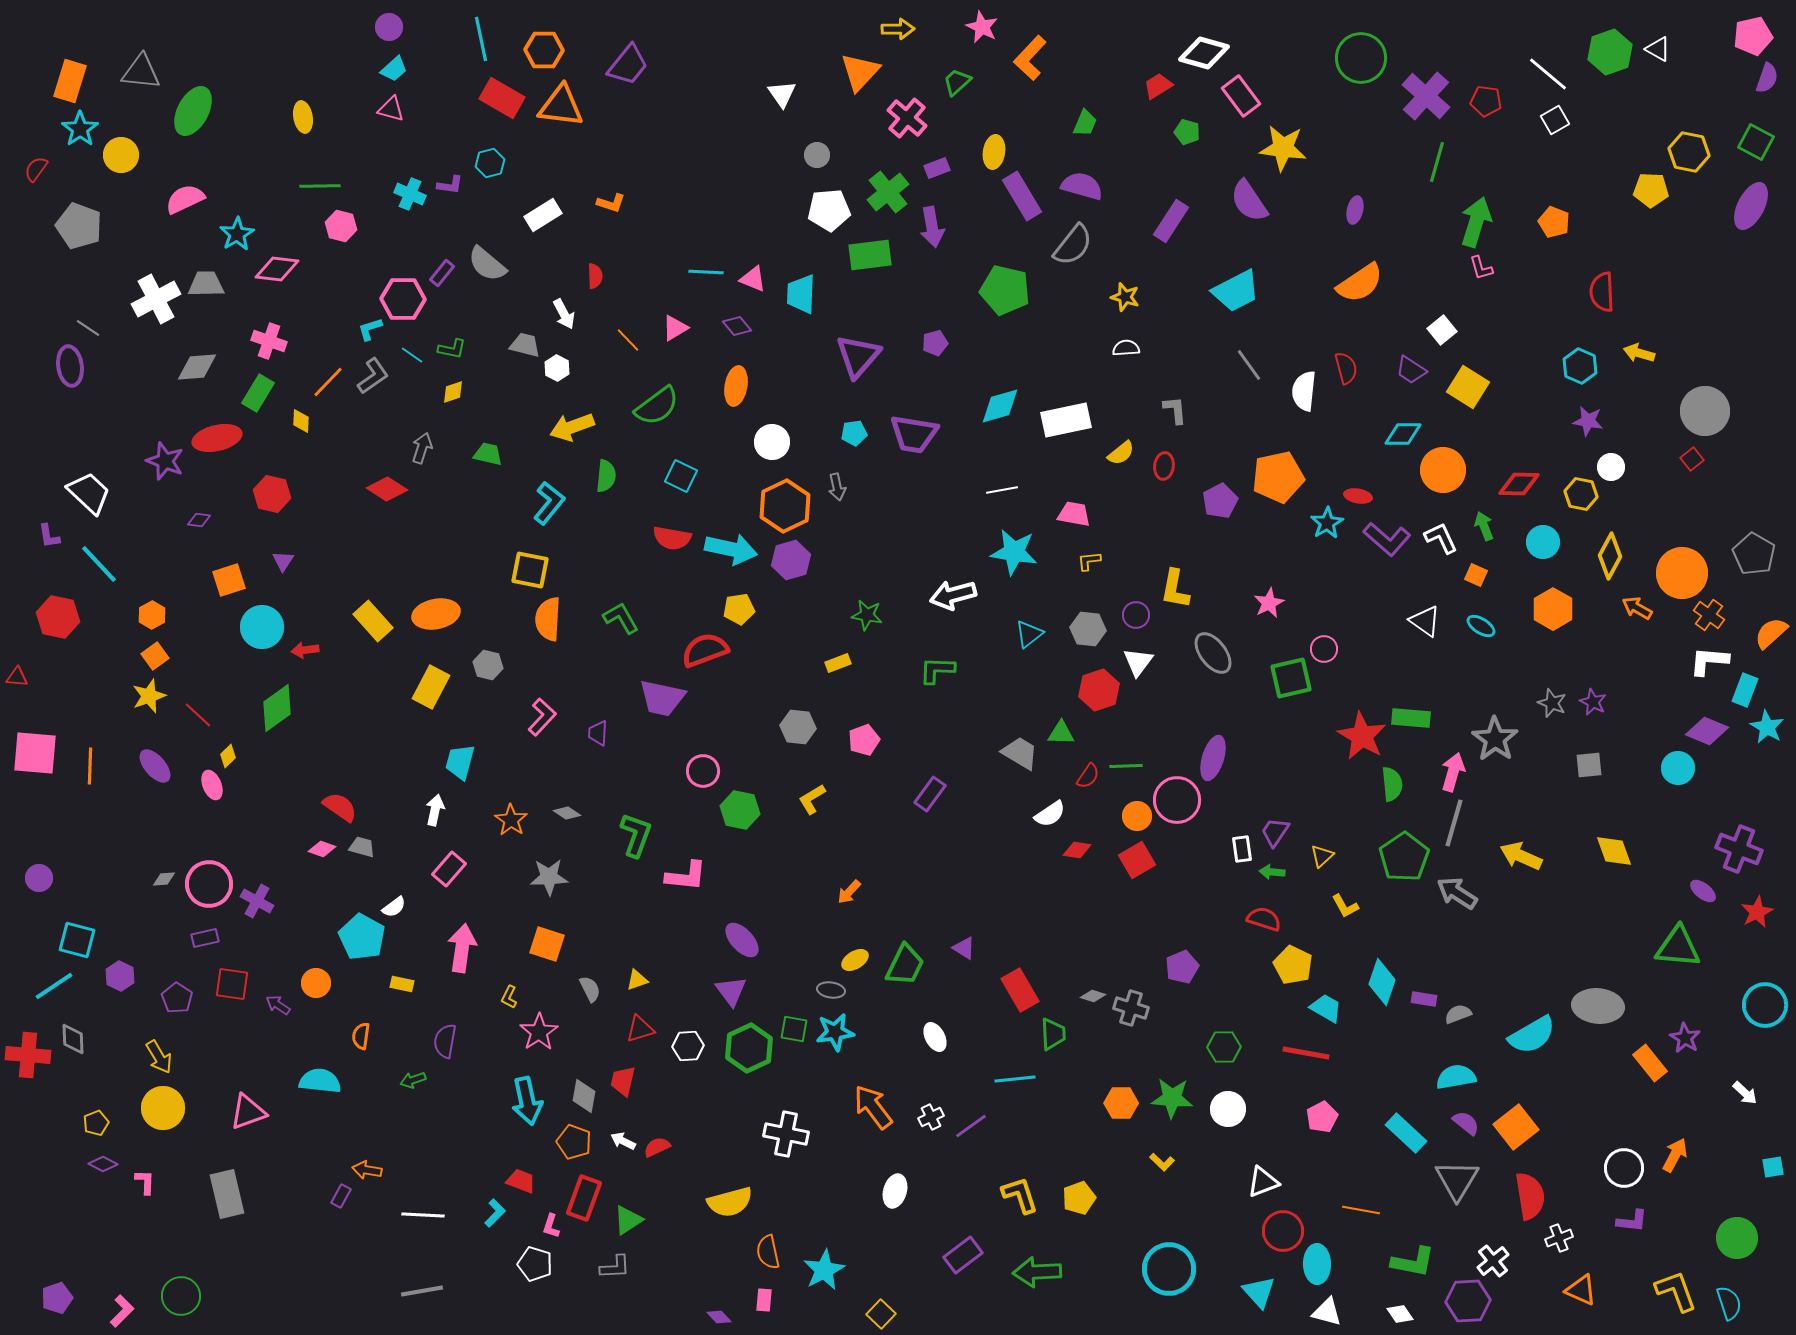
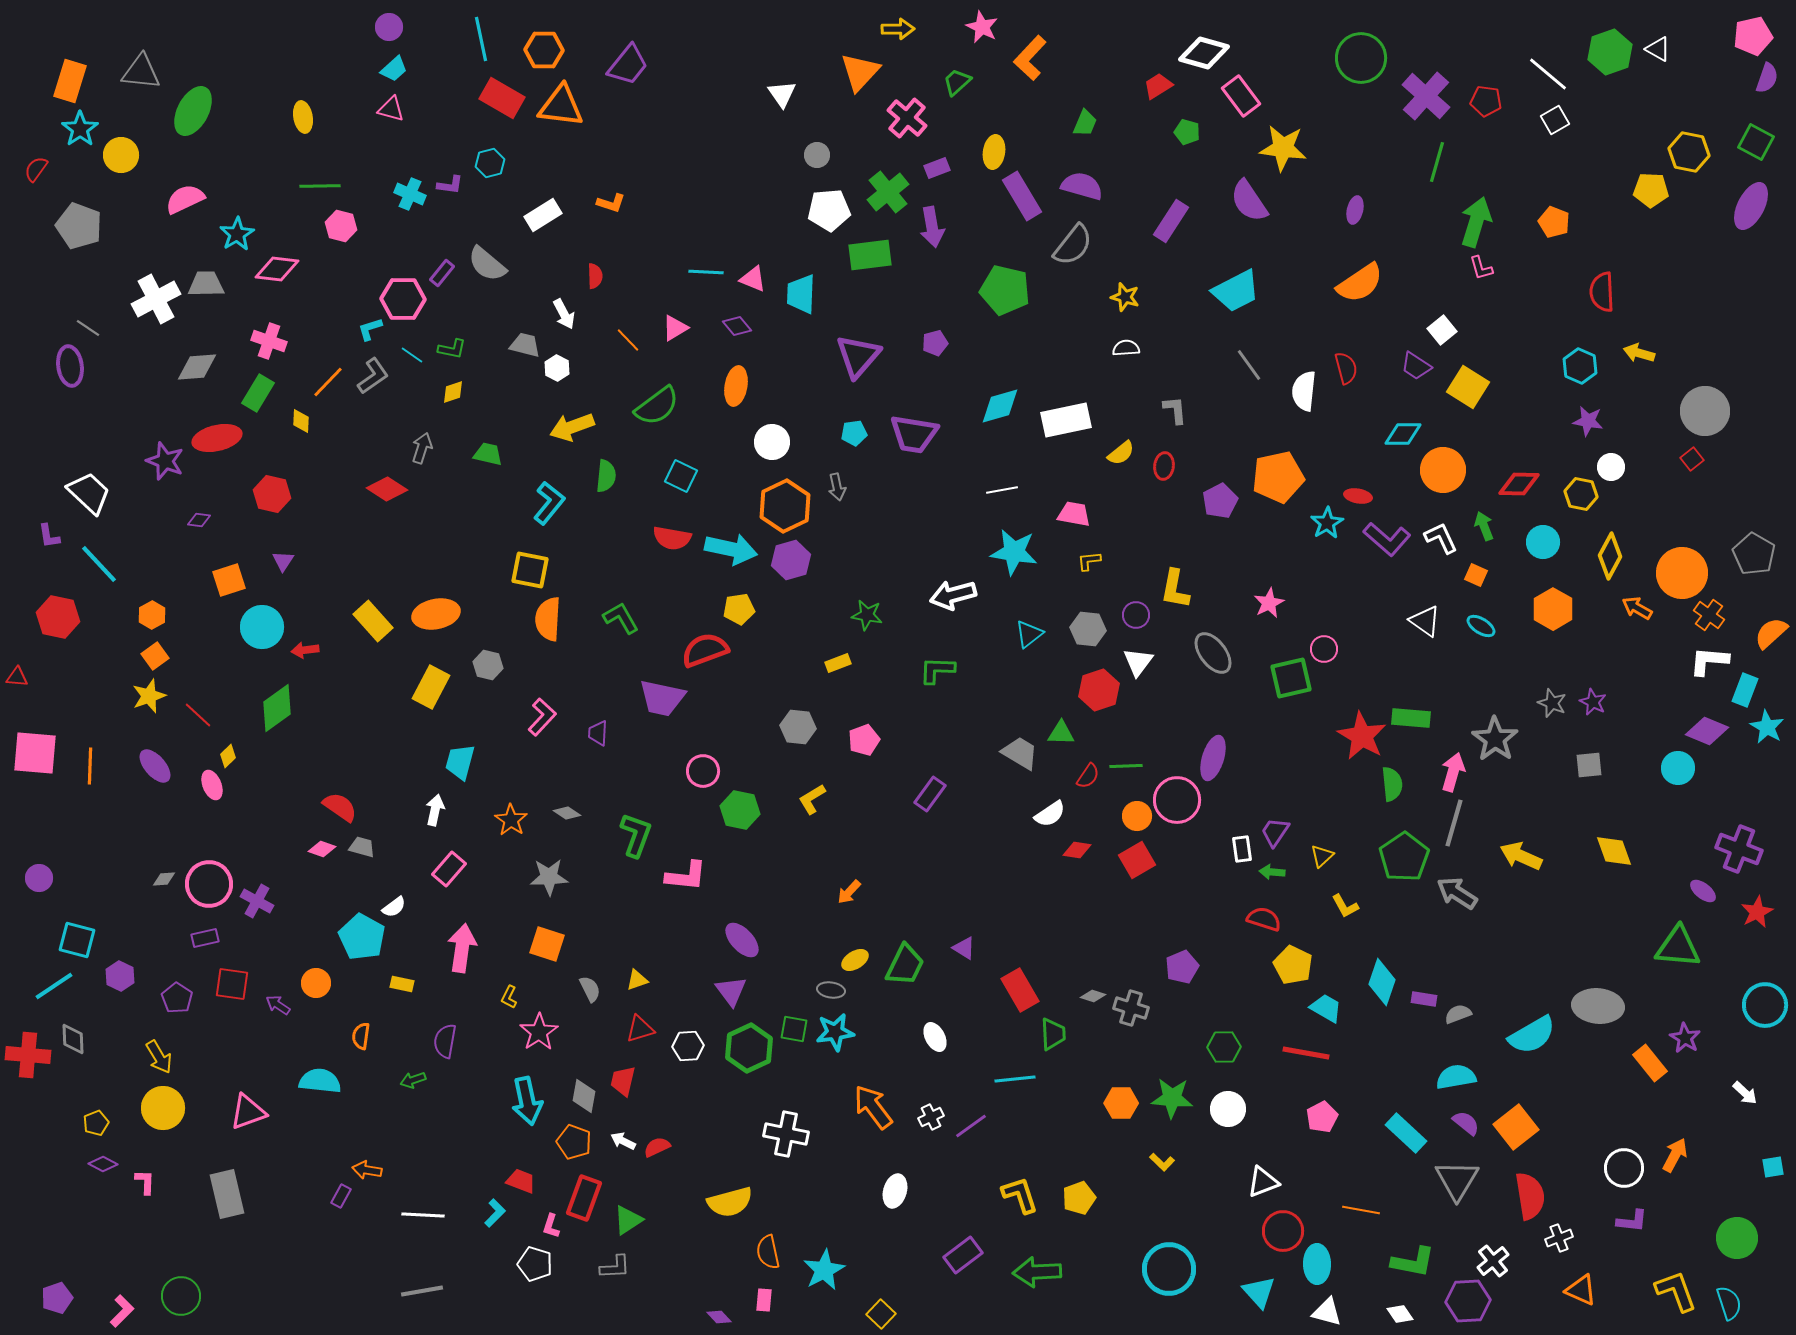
purple trapezoid at (1411, 370): moved 5 px right, 4 px up
